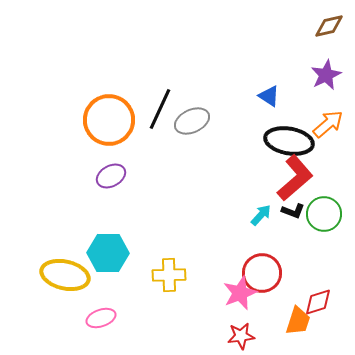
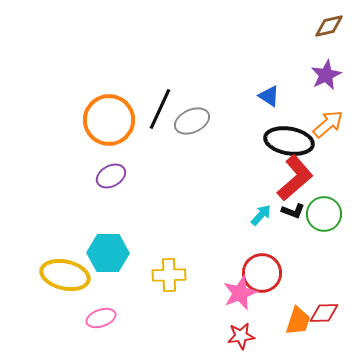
red diamond: moved 6 px right, 11 px down; rotated 16 degrees clockwise
